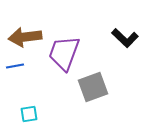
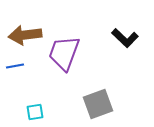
brown arrow: moved 2 px up
gray square: moved 5 px right, 17 px down
cyan square: moved 6 px right, 2 px up
